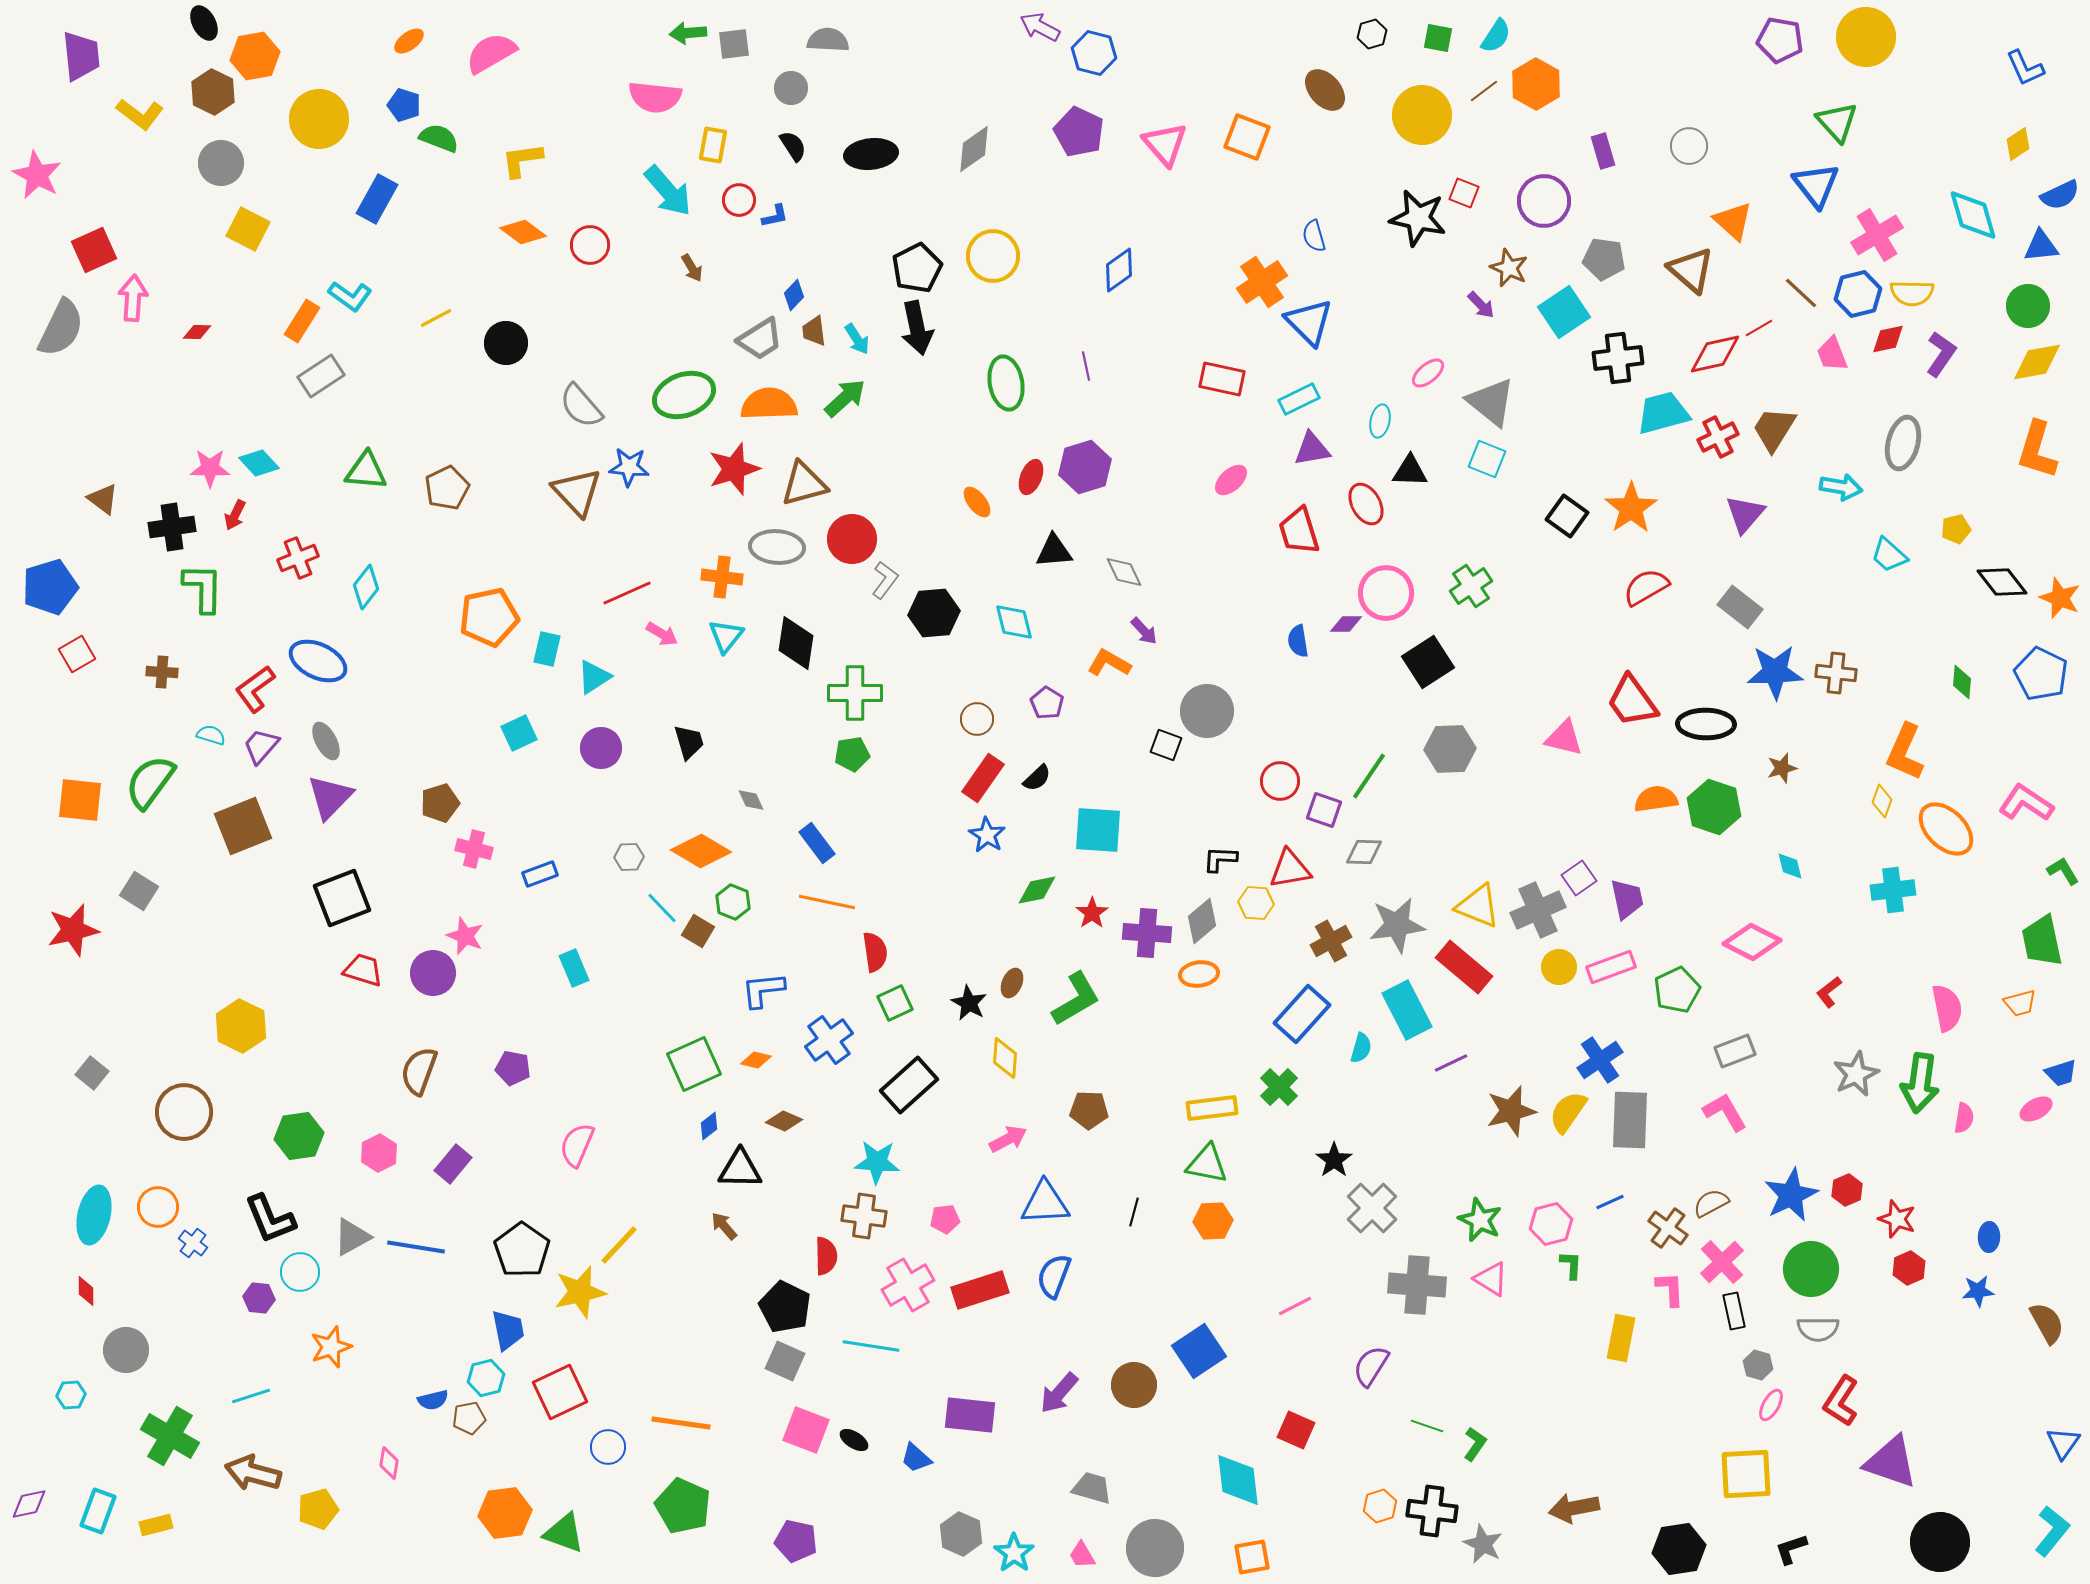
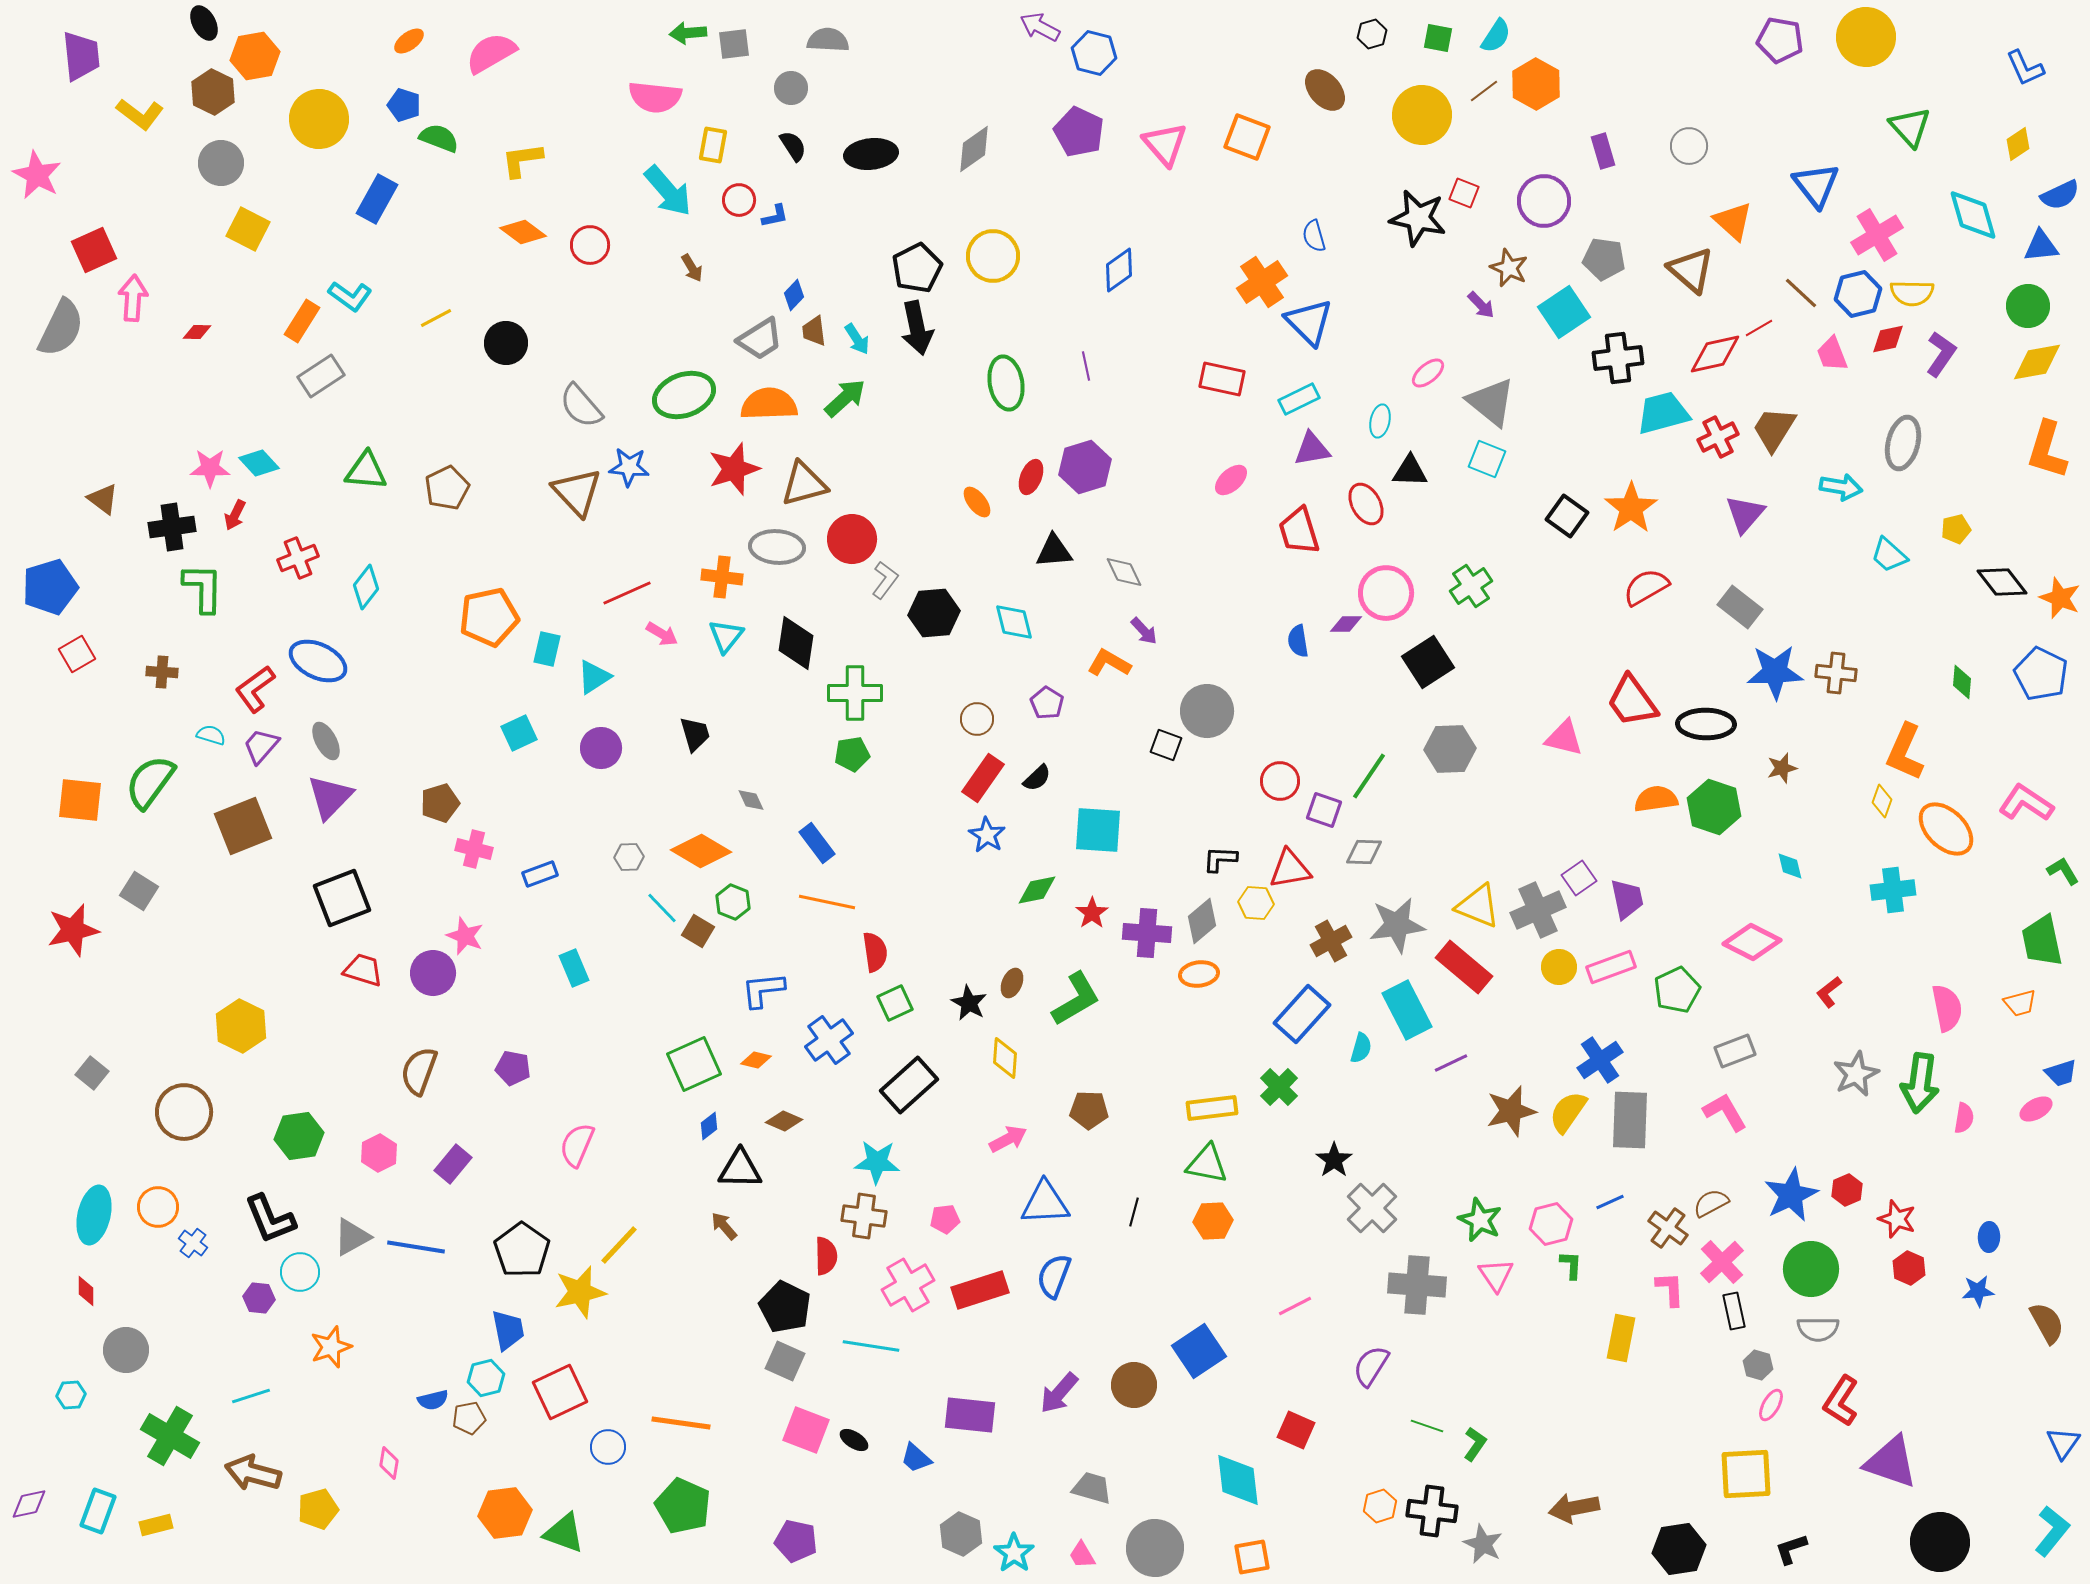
green triangle at (1837, 122): moved 73 px right, 5 px down
orange L-shape at (2037, 450): moved 10 px right
black trapezoid at (689, 742): moved 6 px right, 8 px up
red hexagon at (1909, 1268): rotated 12 degrees counterclockwise
pink triangle at (1491, 1279): moved 5 px right, 4 px up; rotated 24 degrees clockwise
